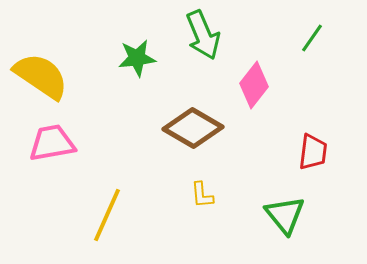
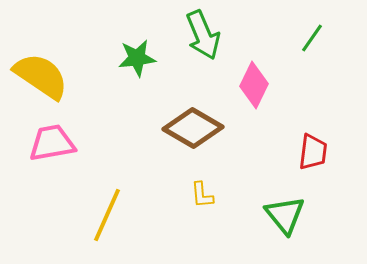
pink diamond: rotated 12 degrees counterclockwise
